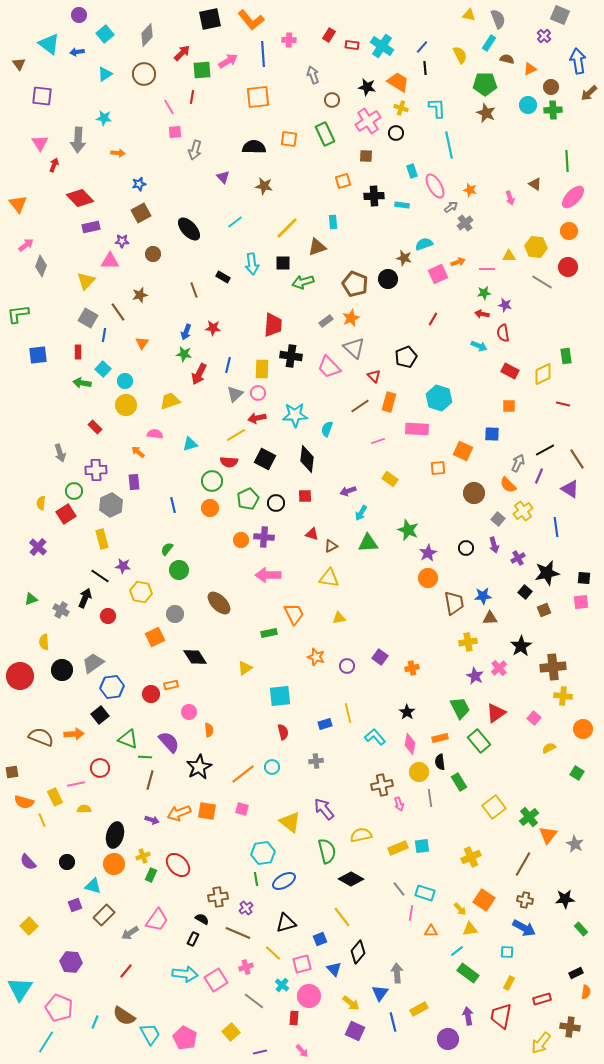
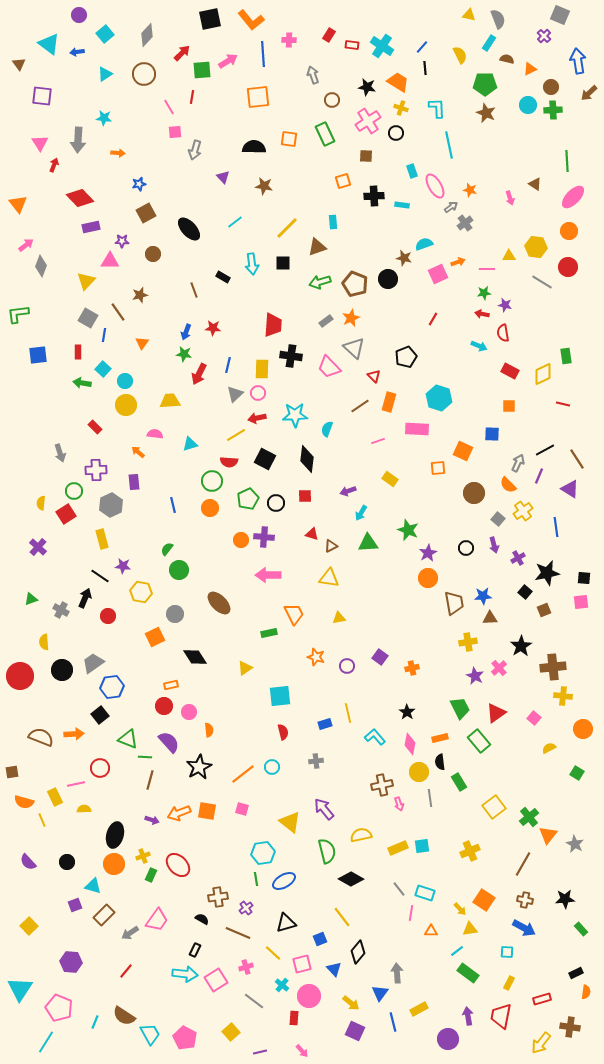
brown square at (141, 213): moved 5 px right
green arrow at (303, 282): moved 17 px right
yellow trapezoid at (170, 401): rotated 15 degrees clockwise
red circle at (151, 694): moved 13 px right, 12 px down
yellow cross at (471, 857): moved 1 px left, 6 px up
black rectangle at (193, 939): moved 2 px right, 11 px down
